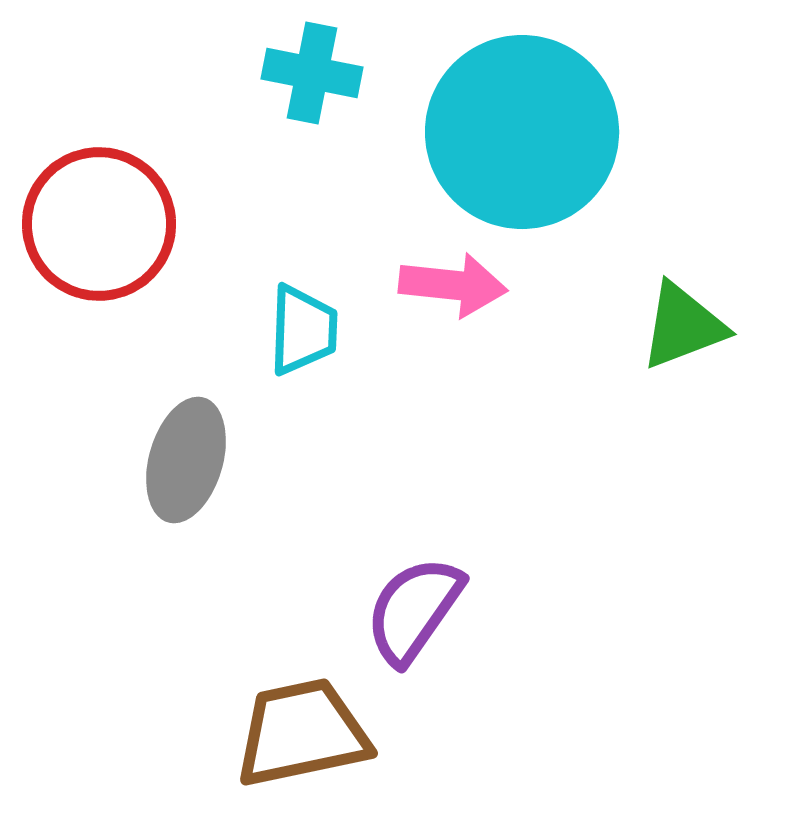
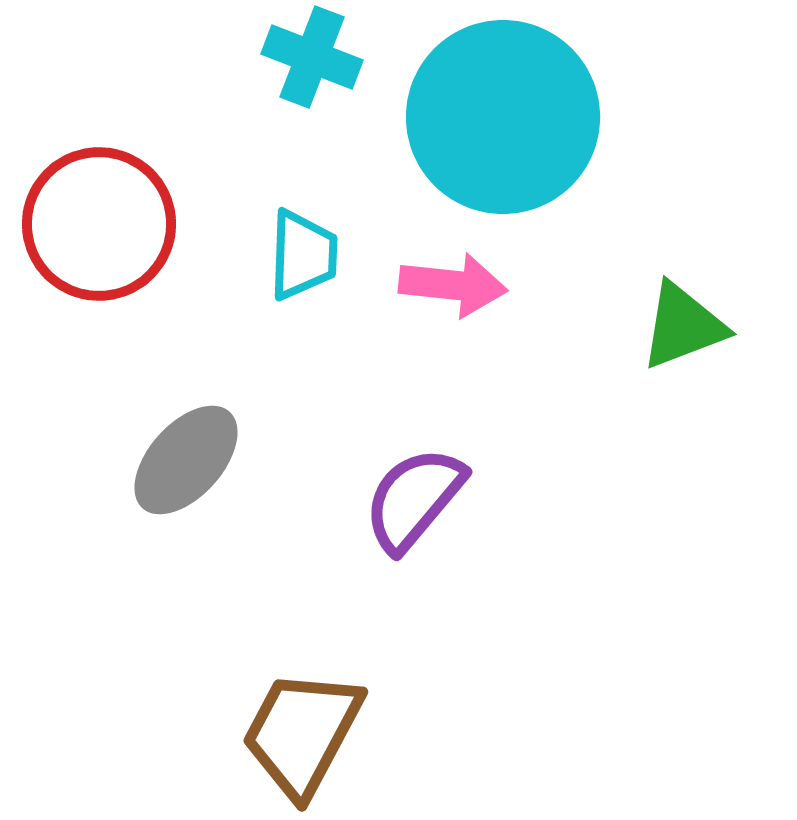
cyan cross: moved 16 px up; rotated 10 degrees clockwise
cyan circle: moved 19 px left, 15 px up
cyan trapezoid: moved 75 px up
gray ellipse: rotated 26 degrees clockwise
purple semicircle: moved 111 px up; rotated 5 degrees clockwise
brown trapezoid: rotated 50 degrees counterclockwise
